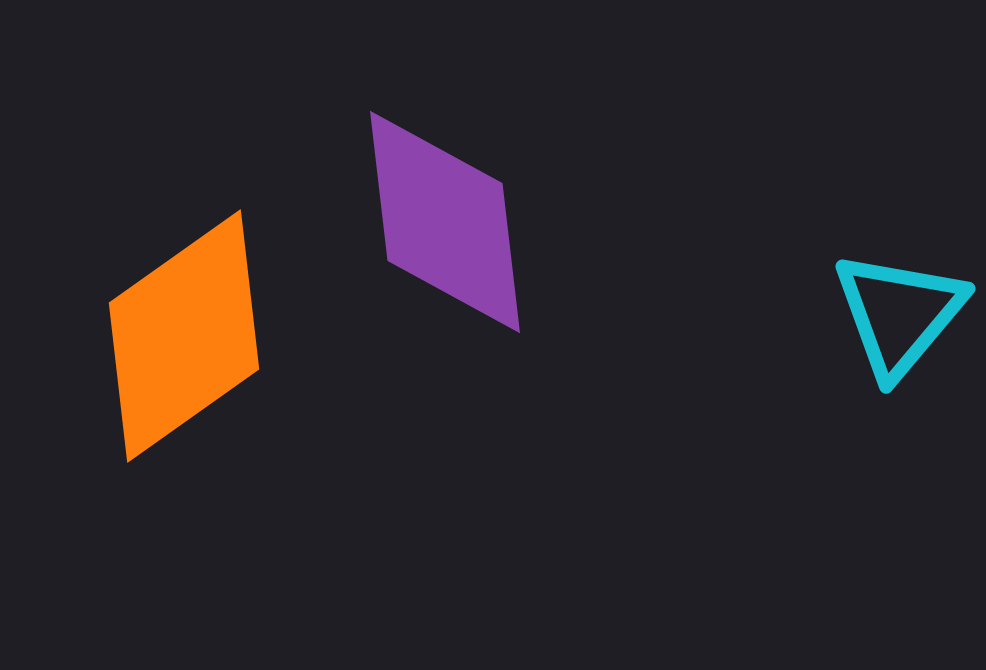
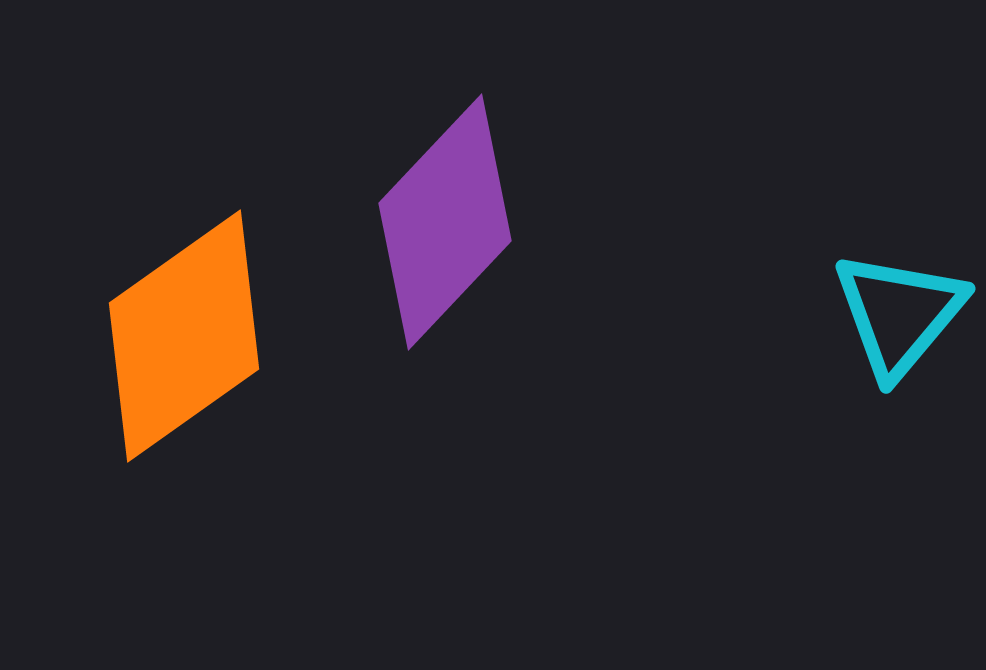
purple diamond: rotated 50 degrees clockwise
